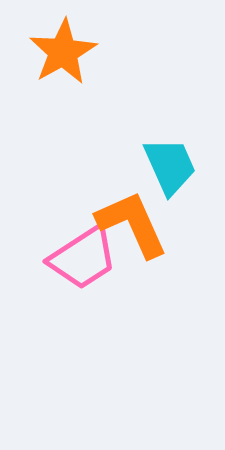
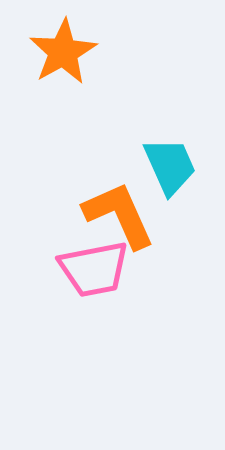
orange L-shape: moved 13 px left, 9 px up
pink trapezoid: moved 11 px right, 11 px down; rotated 22 degrees clockwise
